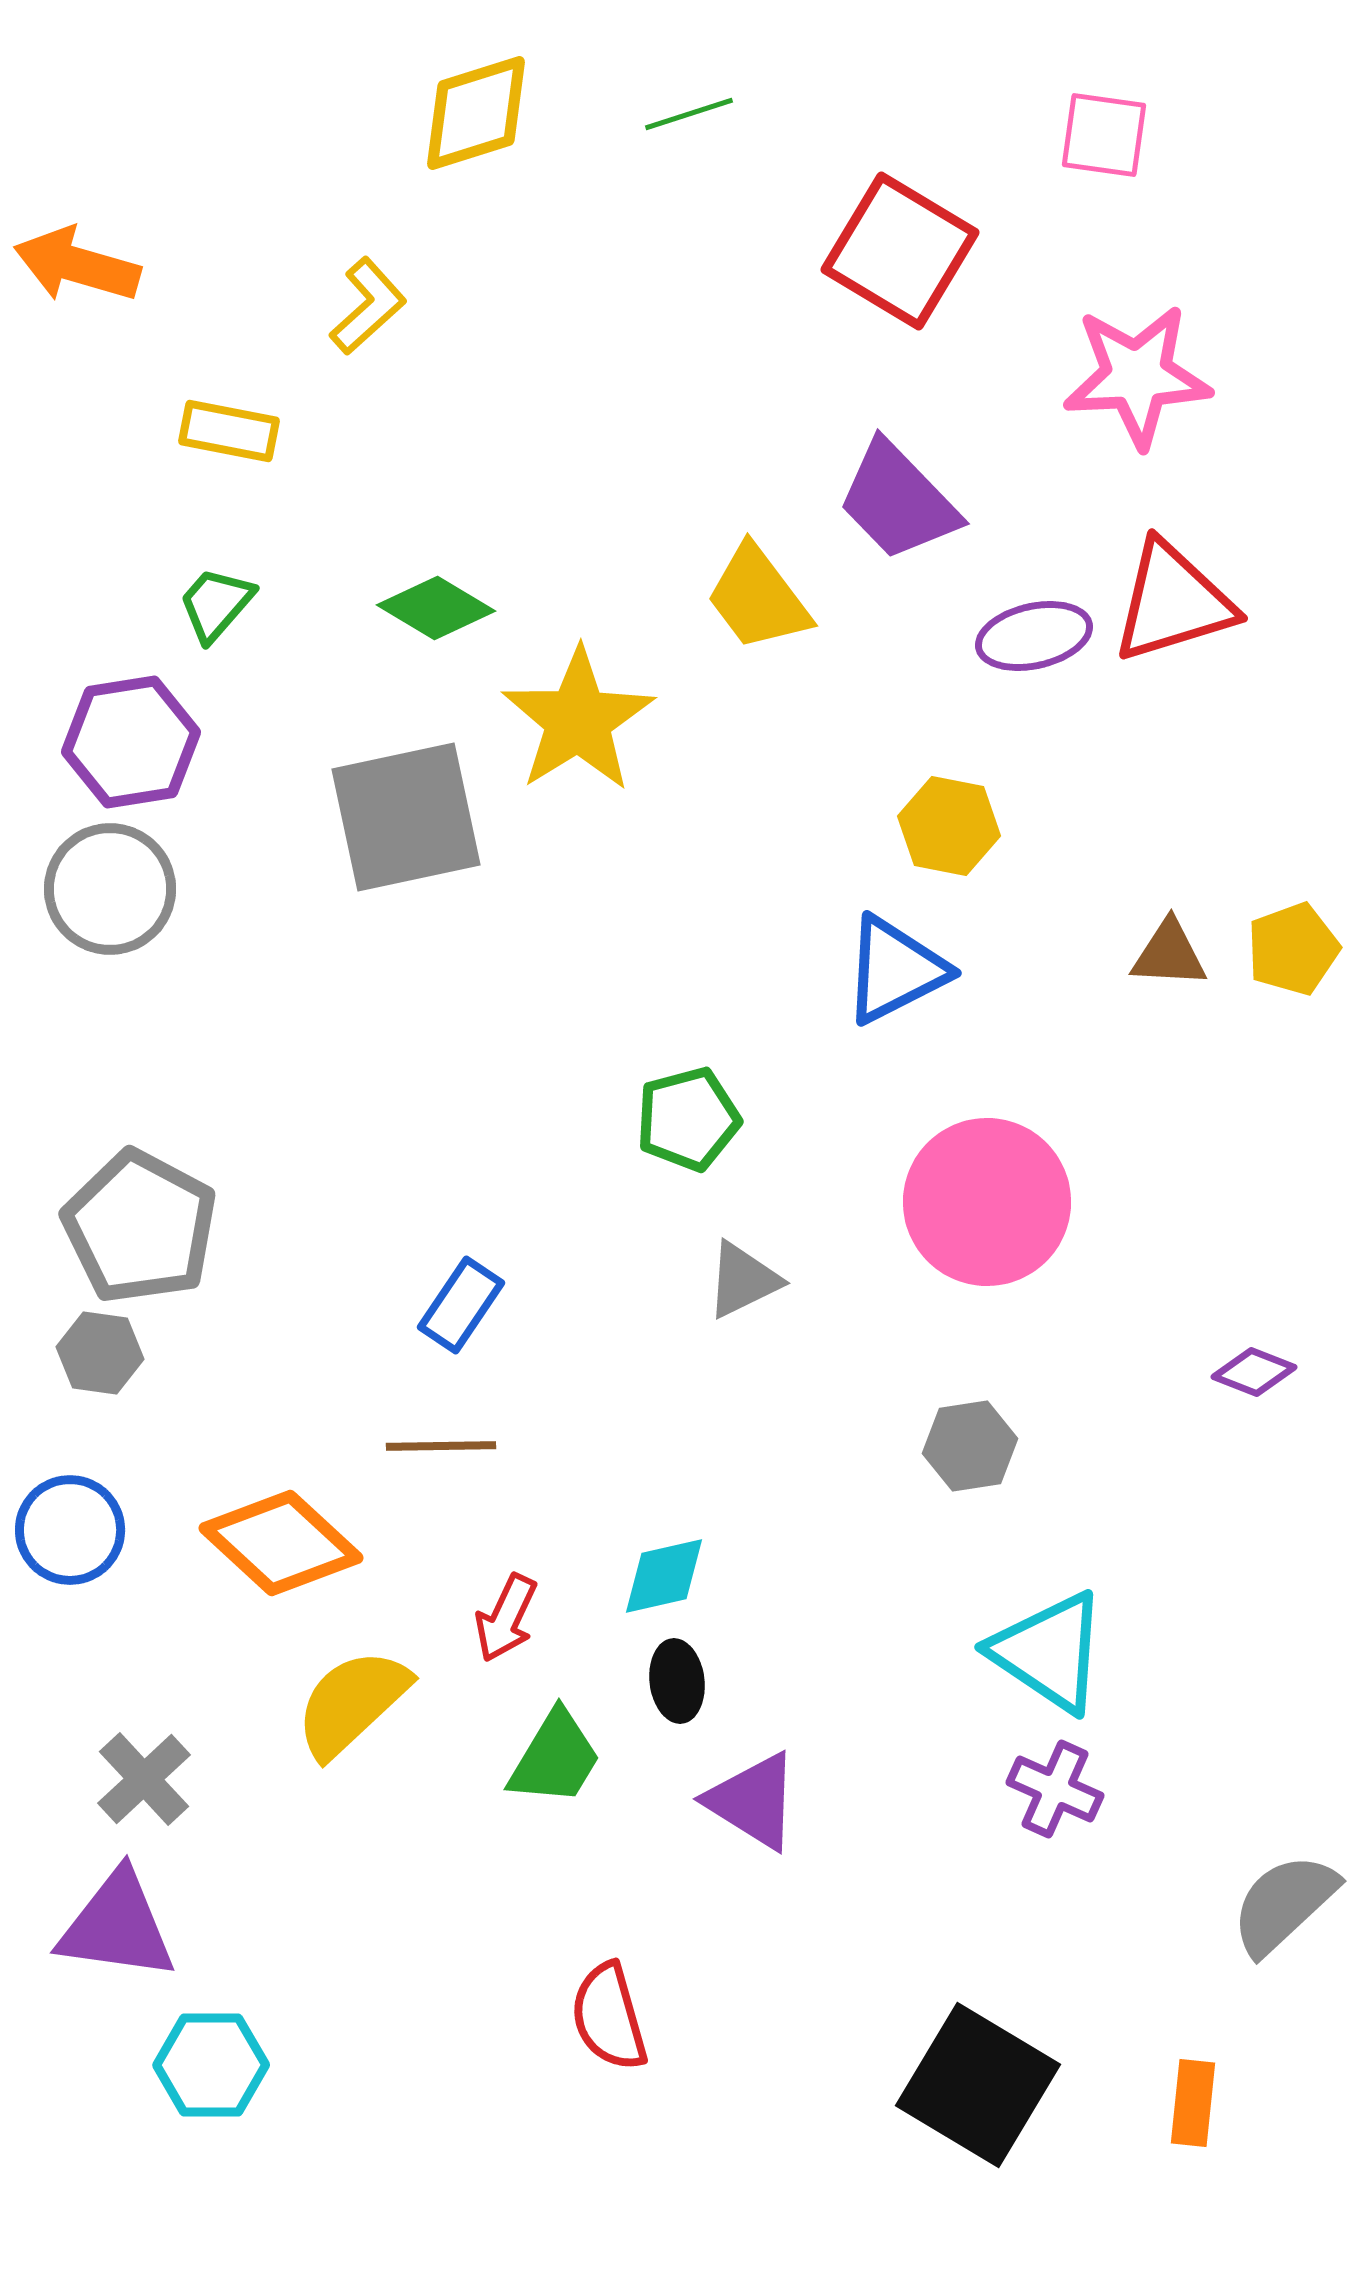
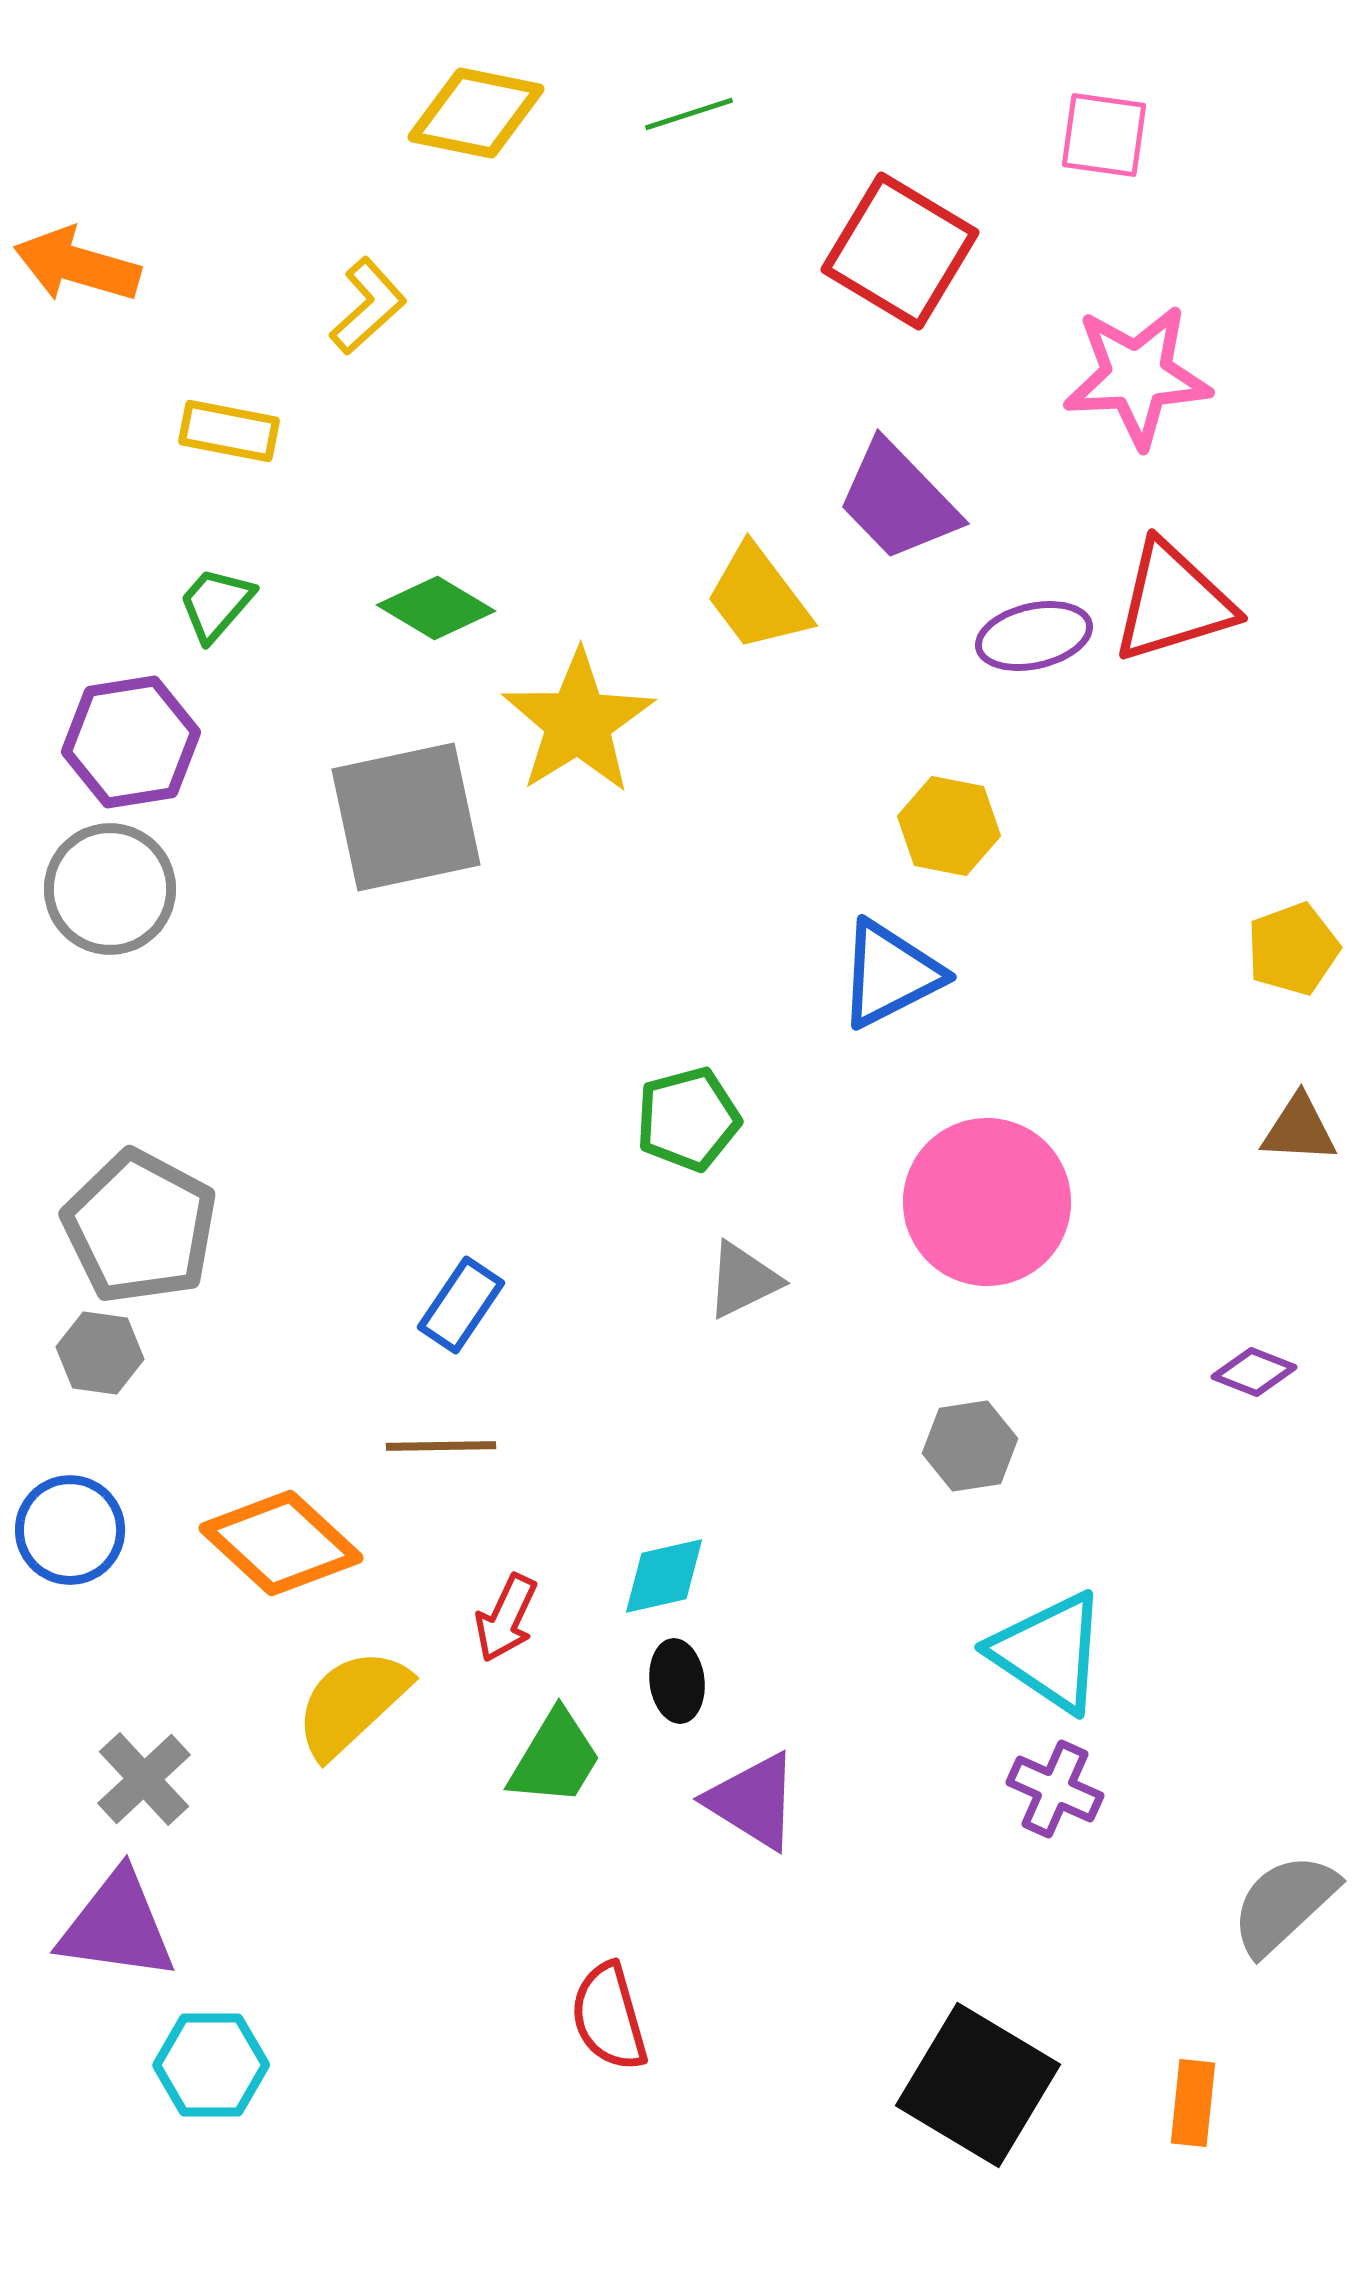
yellow diamond at (476, 113): rotated 29 degrees clockwise
yellow star at (578, 720): moved 2 px down
brown triangle at (1169, 954): moved 130 px right, 175 px down
blue triangle at (895, 970): moved 5 px left, 4 px down
